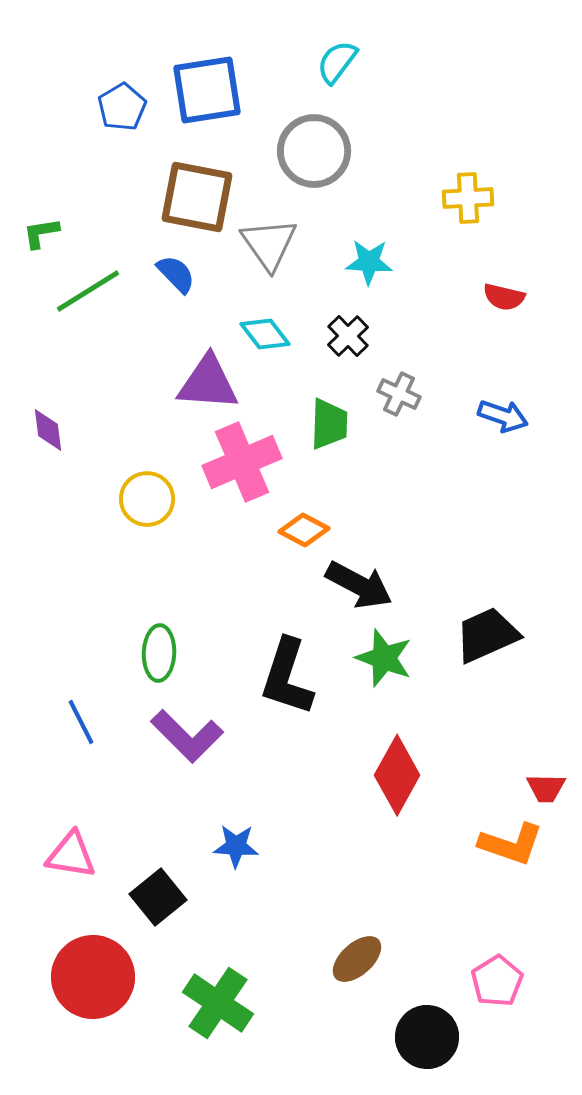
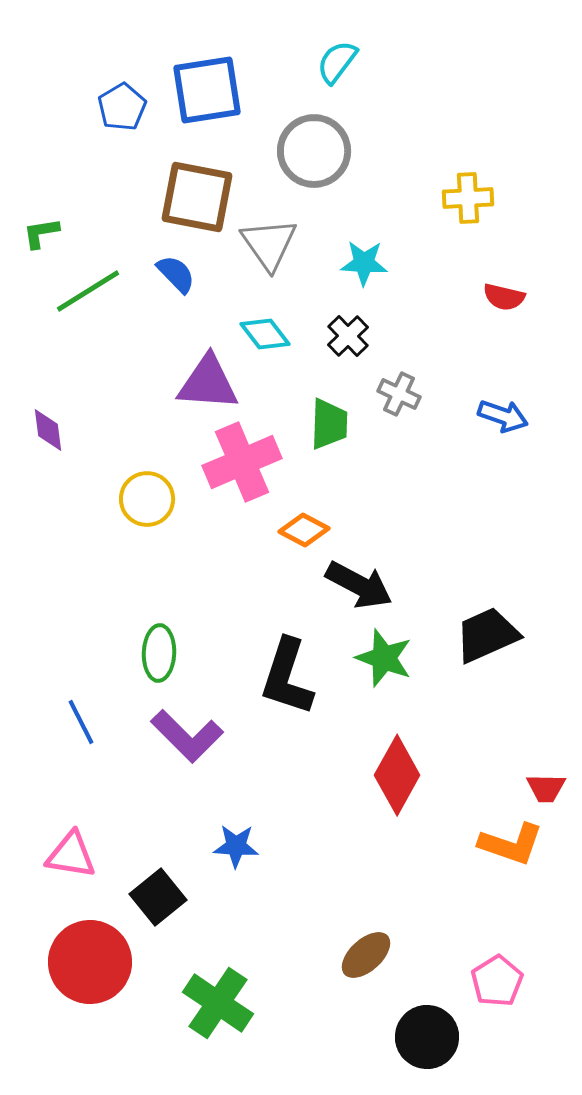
cyan star: moved 5 px left, 1 px down
brown ellipse: moved 9 px right, 4 px up
red circle: moved 3 px left, 15 px up
